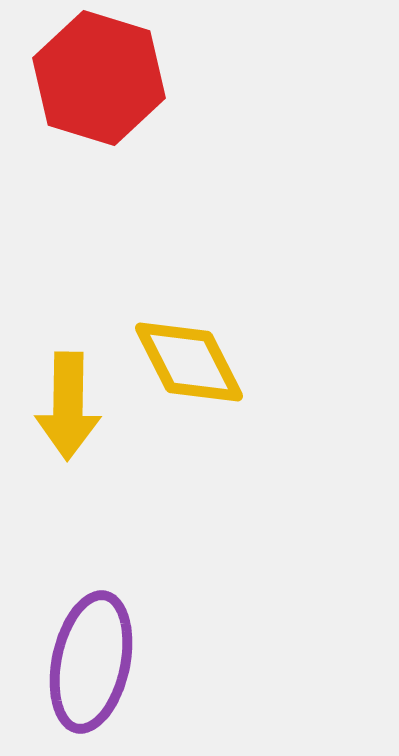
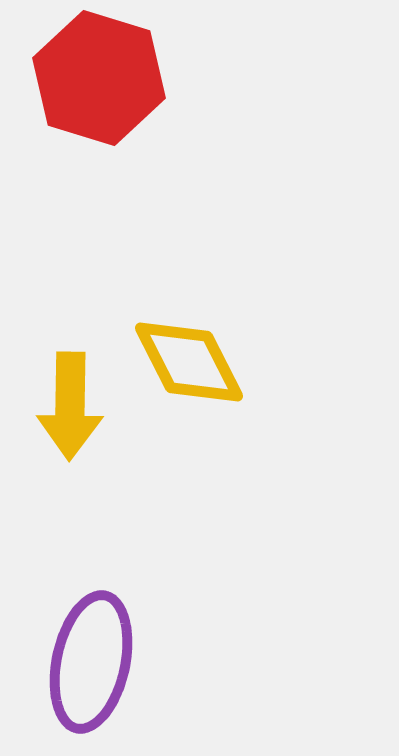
yellow arrow: moved 2 px right
